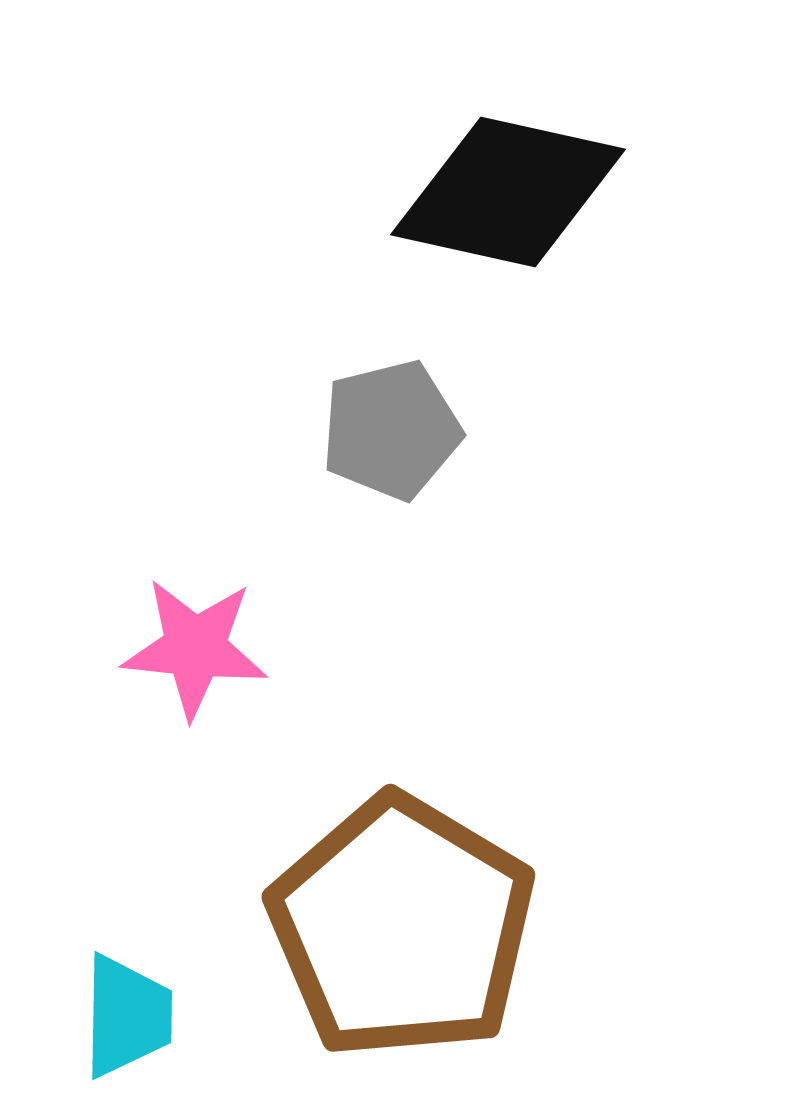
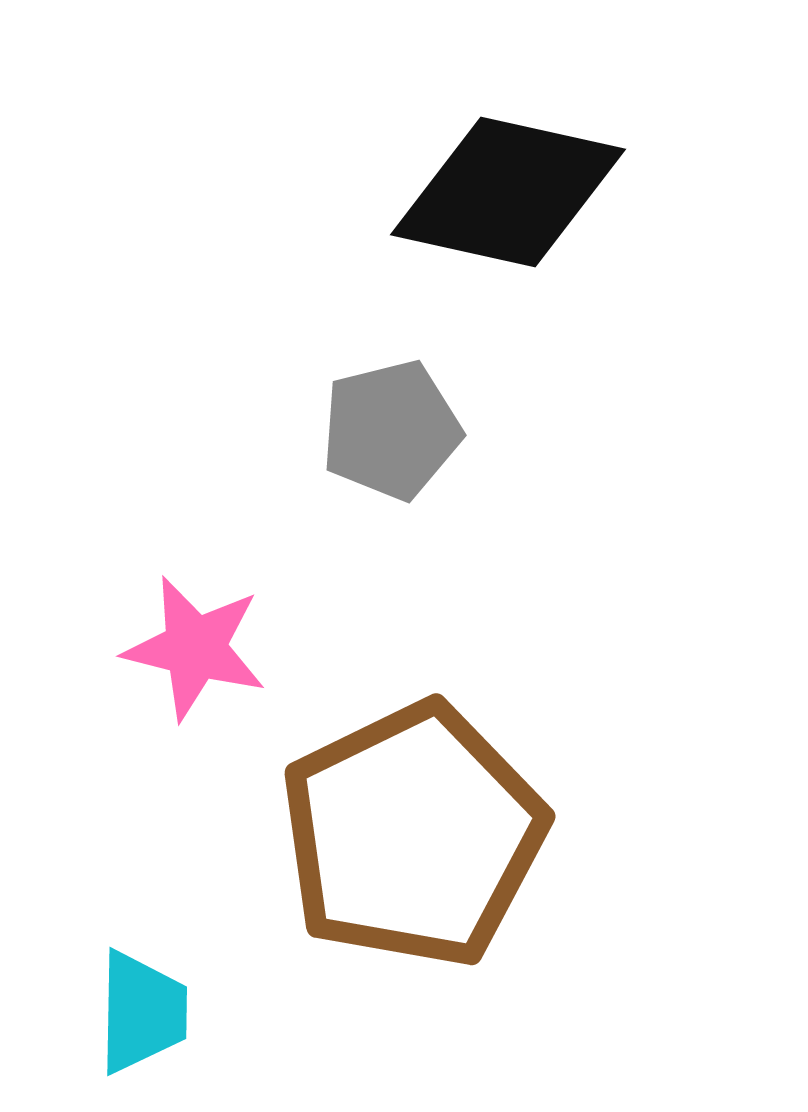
pink star: rotated 8 degrees clockwise
brown pentagon: moved 11 px right, 92 px up; rotated 15 degrees clockwise
cyan trapezoid: moved 15 px right, 4 px up
